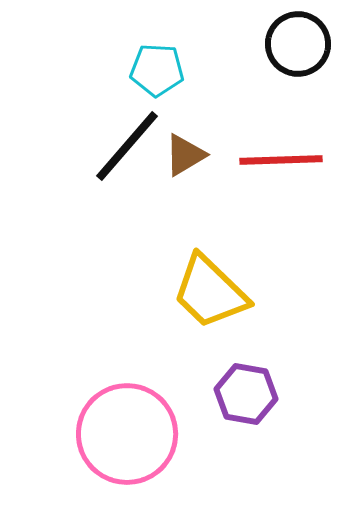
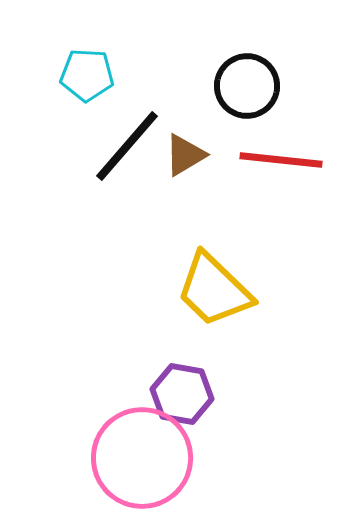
black circle: moved 51 px left, 42 px down
cyan pentagon: moved 70 px left, 5 px down
red line: rotated 8 degrees clockwise
yellow trapezoid: moved 4 px right, 2 px up
purple hexagon: moved 64 px left
pink circle: moved 15 px right, 24 px down
